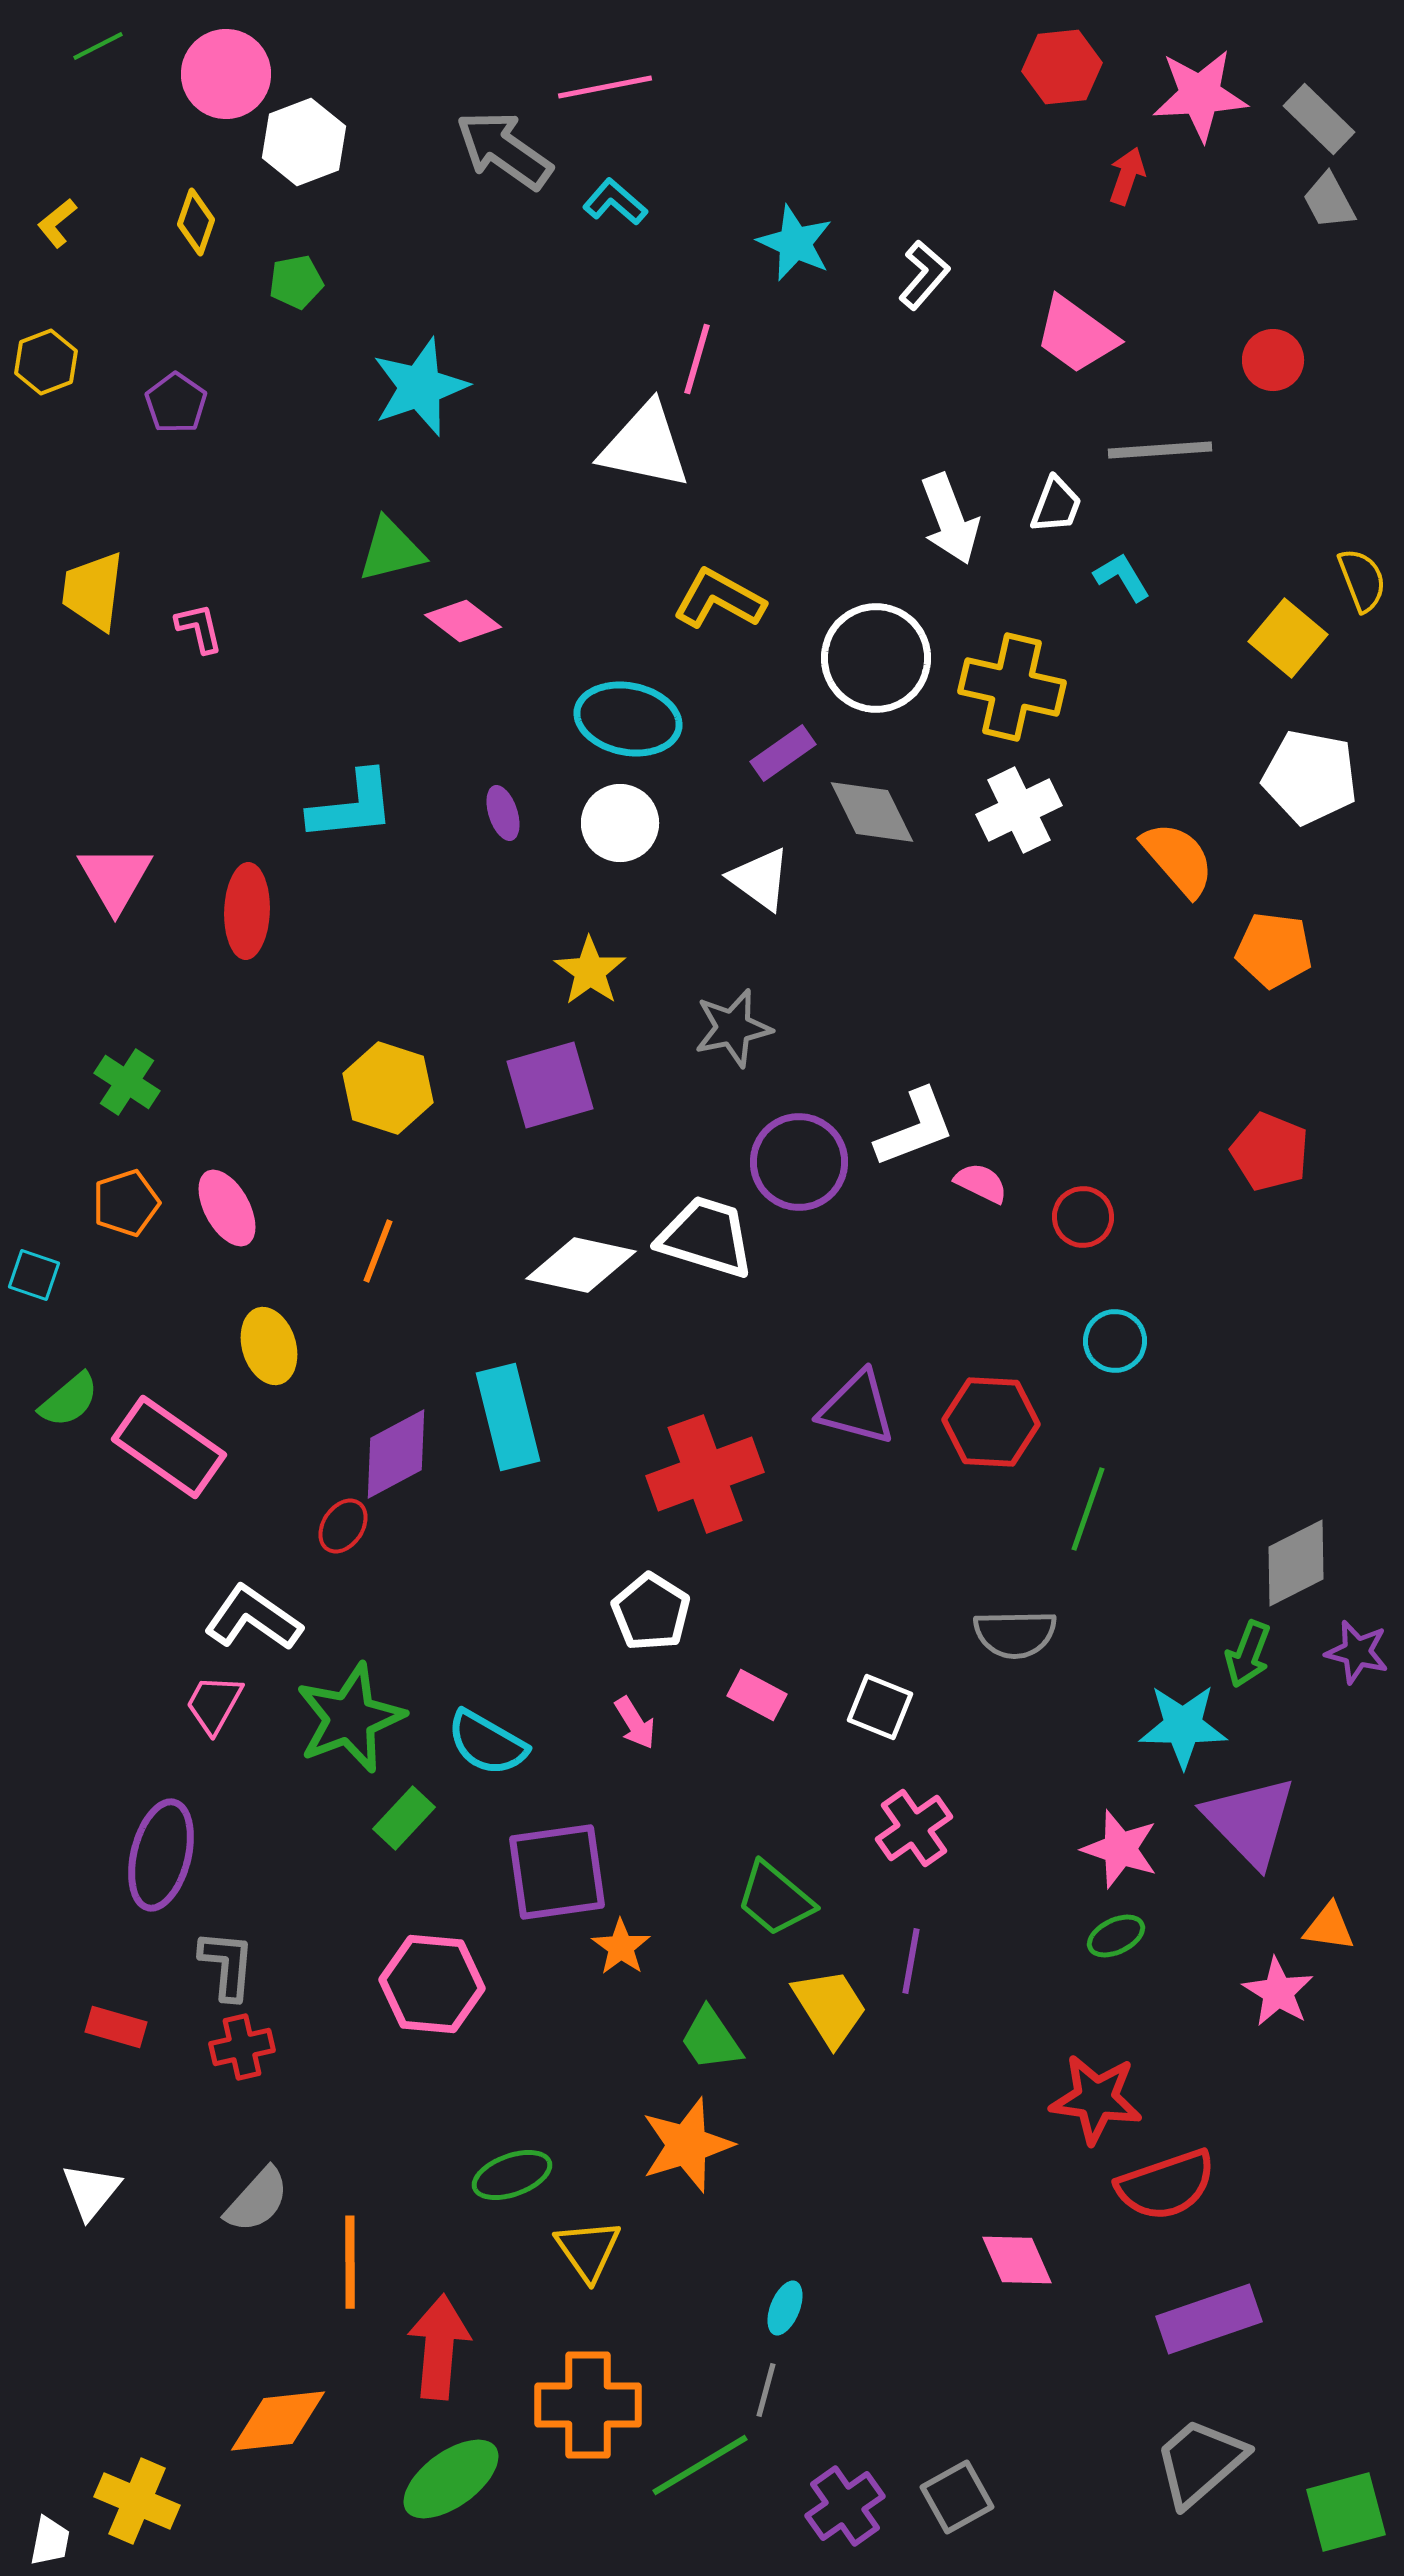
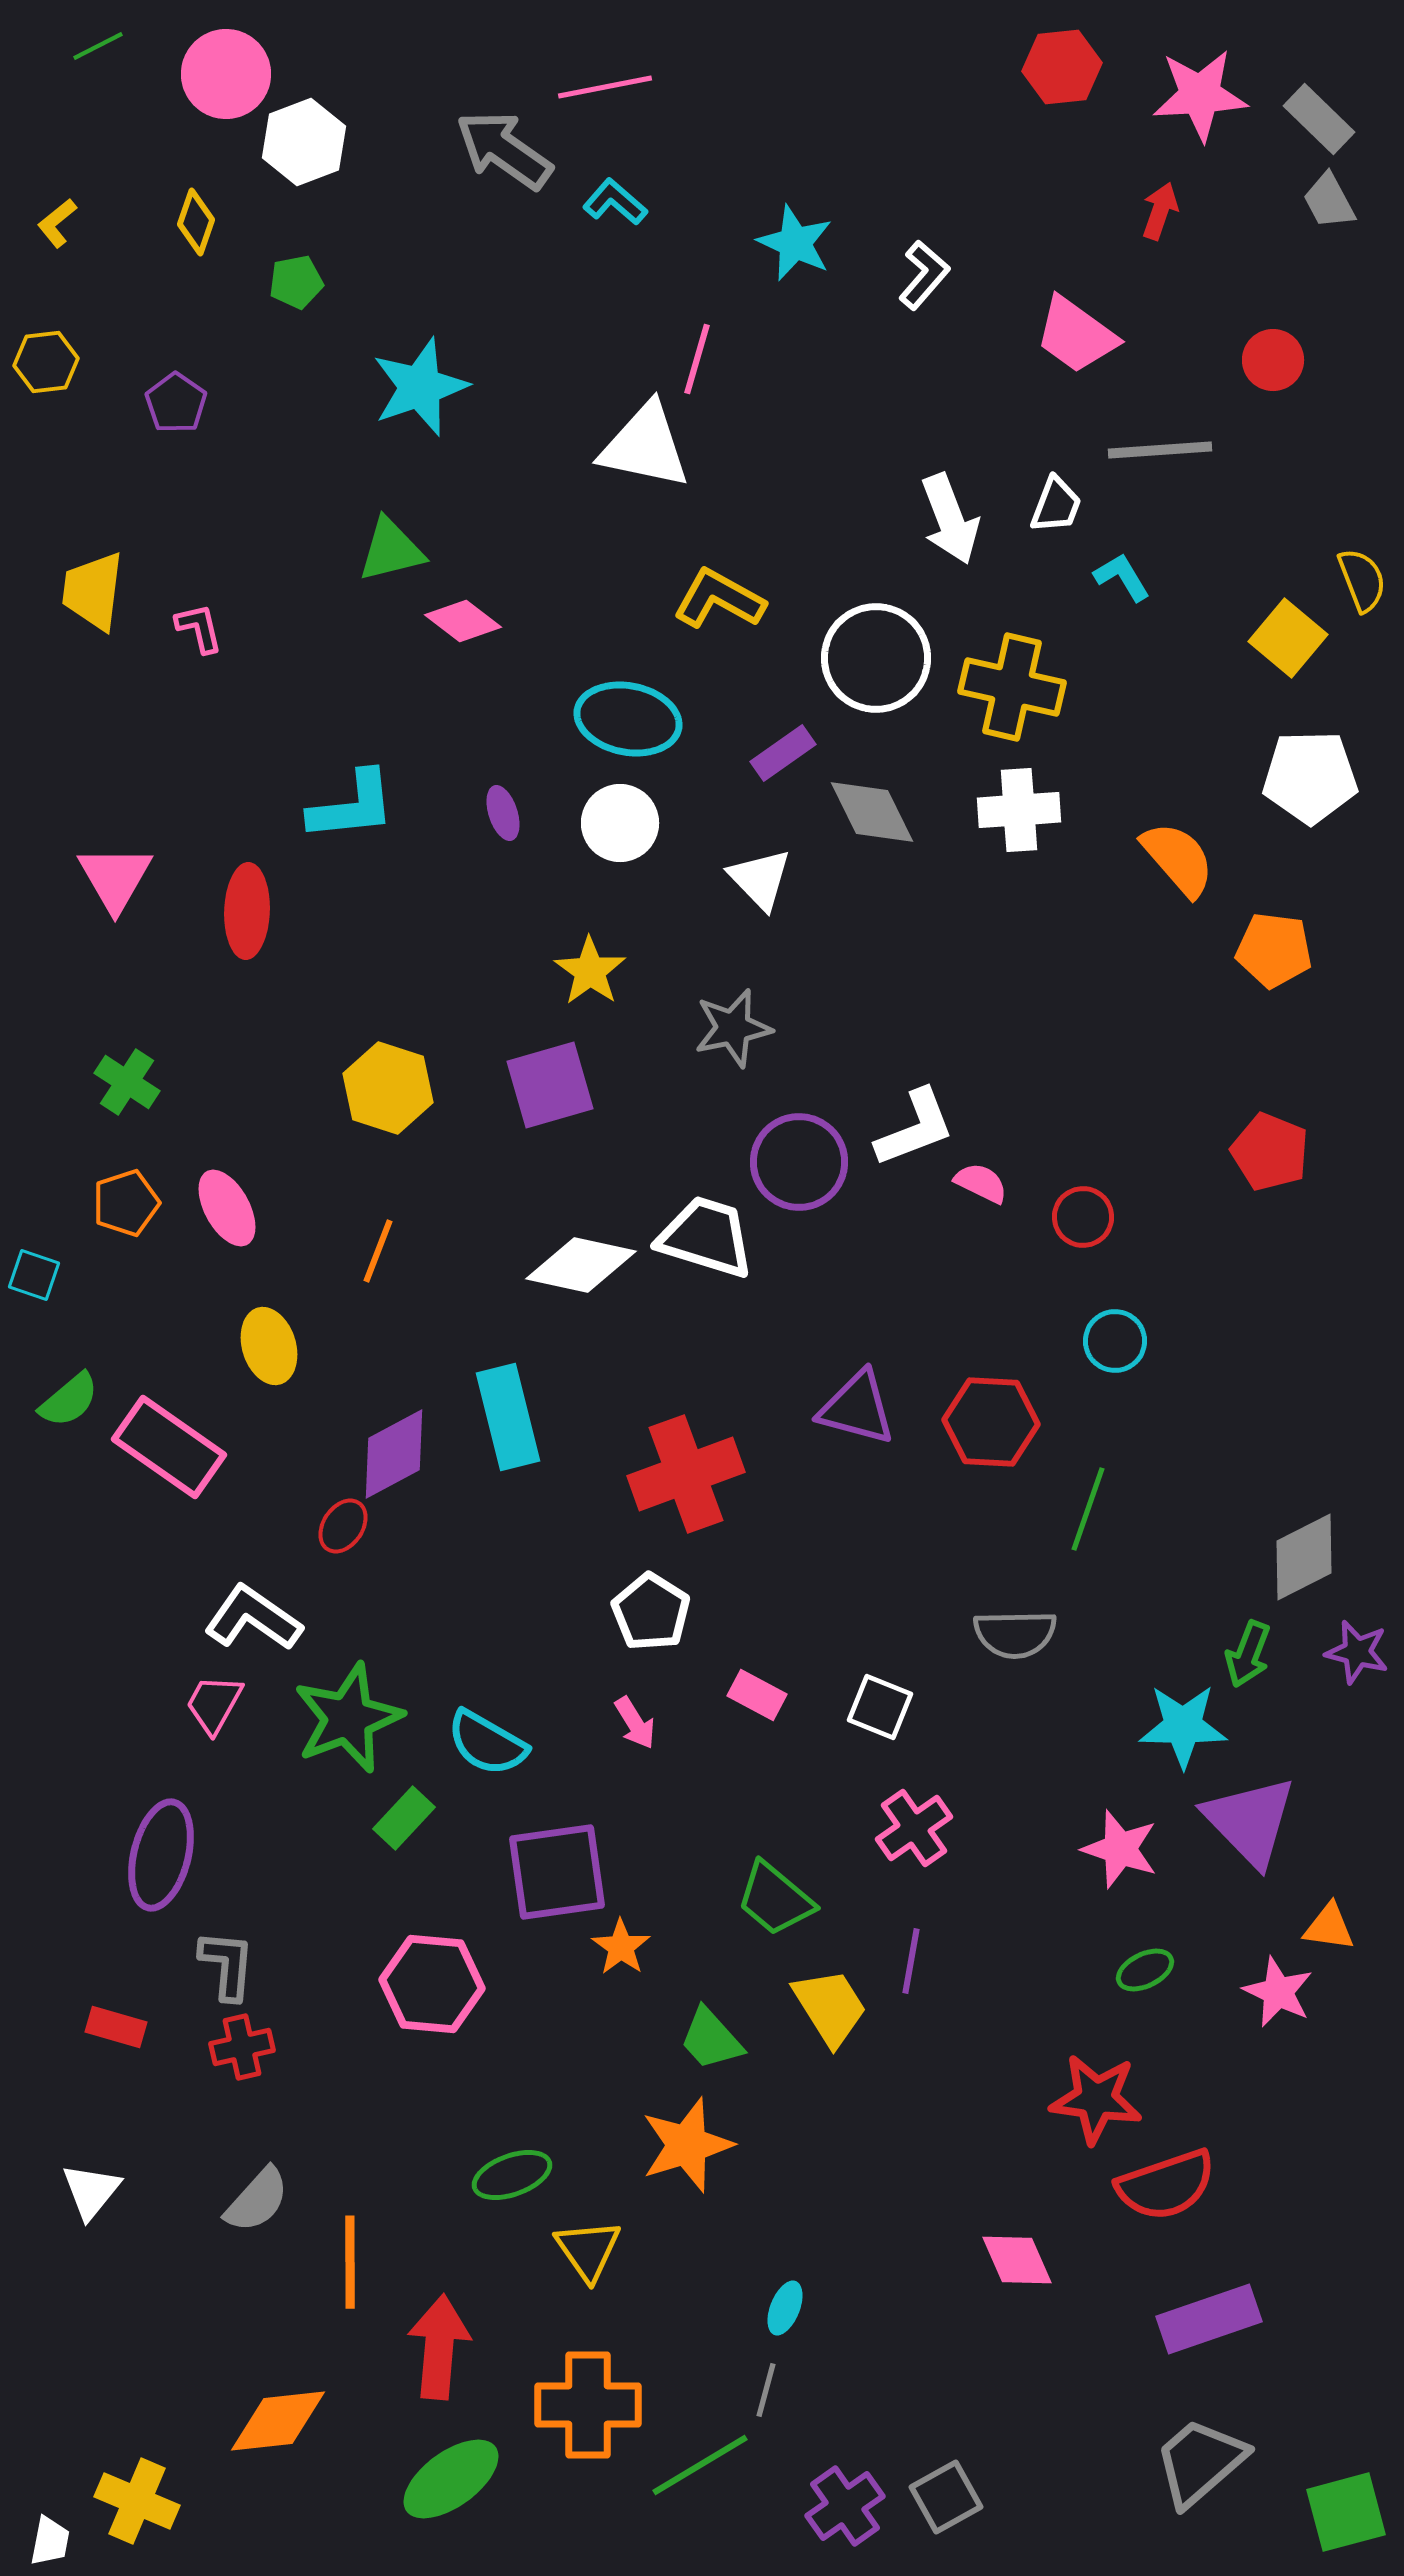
red arrow at (1127, 176): moved 33 px right, 35 px down
yellow hexagon at (46, 362): rotated 14 degrees clockwise
white pentagon at (1310, 777): rotated 12 degrees counterclockwise
white cross at (1019, 810): rotated 22 degrees clockwise
white triangle at (760, 879): rotated 10 degrees clockwise
purple diamond at (396, 1454): moved 2 px left
red cross at (705, 1474): moved 19 px left
gray diamond at (1296, 1563): moved 8 px right, 6 px up
green star at (350, 1718): moved 2 px left
green ellipse at (1116, 1936): moved 29 px right, 34 px down
pink star at (1278, 1992): rotated 6 degrees counterclockwise
green trapezoid at (711, 2039): rotated 8 degrees counterclockwise
gray square at (957, 2497): moved 11 px left
